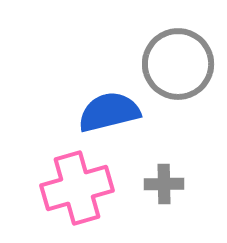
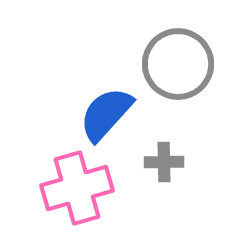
blue semicircle: moved 3 px left, 2 px down; rotated 34 degrees counterclockwise
gray cross: moved 22 px up
